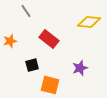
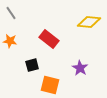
gray line: moved 15 px left, 2 px down
orange star: rotated 24 degrees clockwise
purple star: rotated 21 degrees counterclockwise
